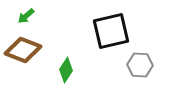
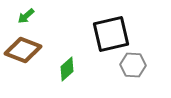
black square: moved 3 px down
gray hexagon: moved 7 px left
green diamond: moved 1 px right, 1 px up; rotated 15 degrees clockwise
